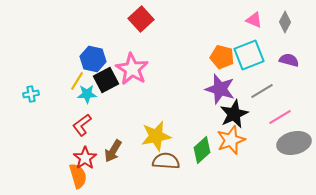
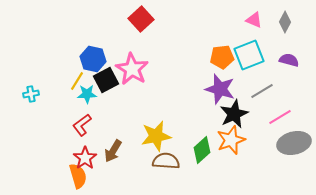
orange pentagon: rotated 20 degrees counterclockwise
